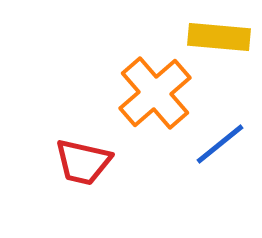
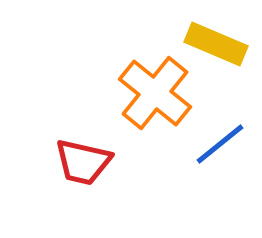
yellow rectangle: moved 3 px left, 7 px down; rotated 18 degrees clockwise
orange cross: rotated 10 degrees counterclockwise
